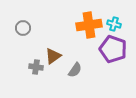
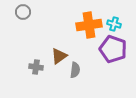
gray circle: moved 16 px up
brown triangle: moved 6 px right
gray semicircle: rotated 28 degrees counterclockwise
